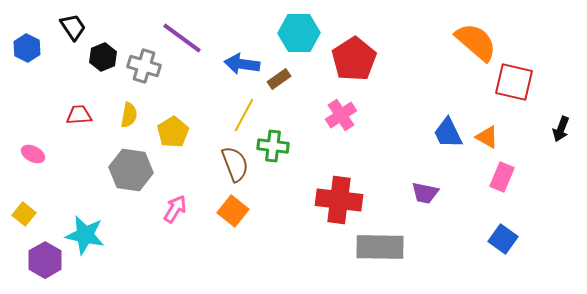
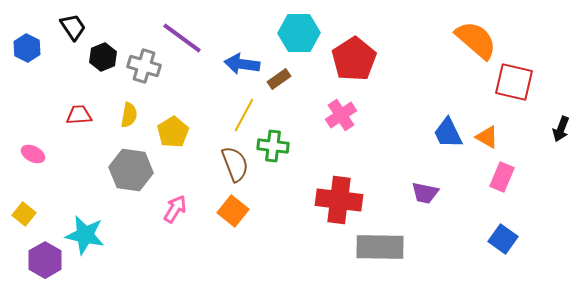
orange semicircle: moved 2 px up
